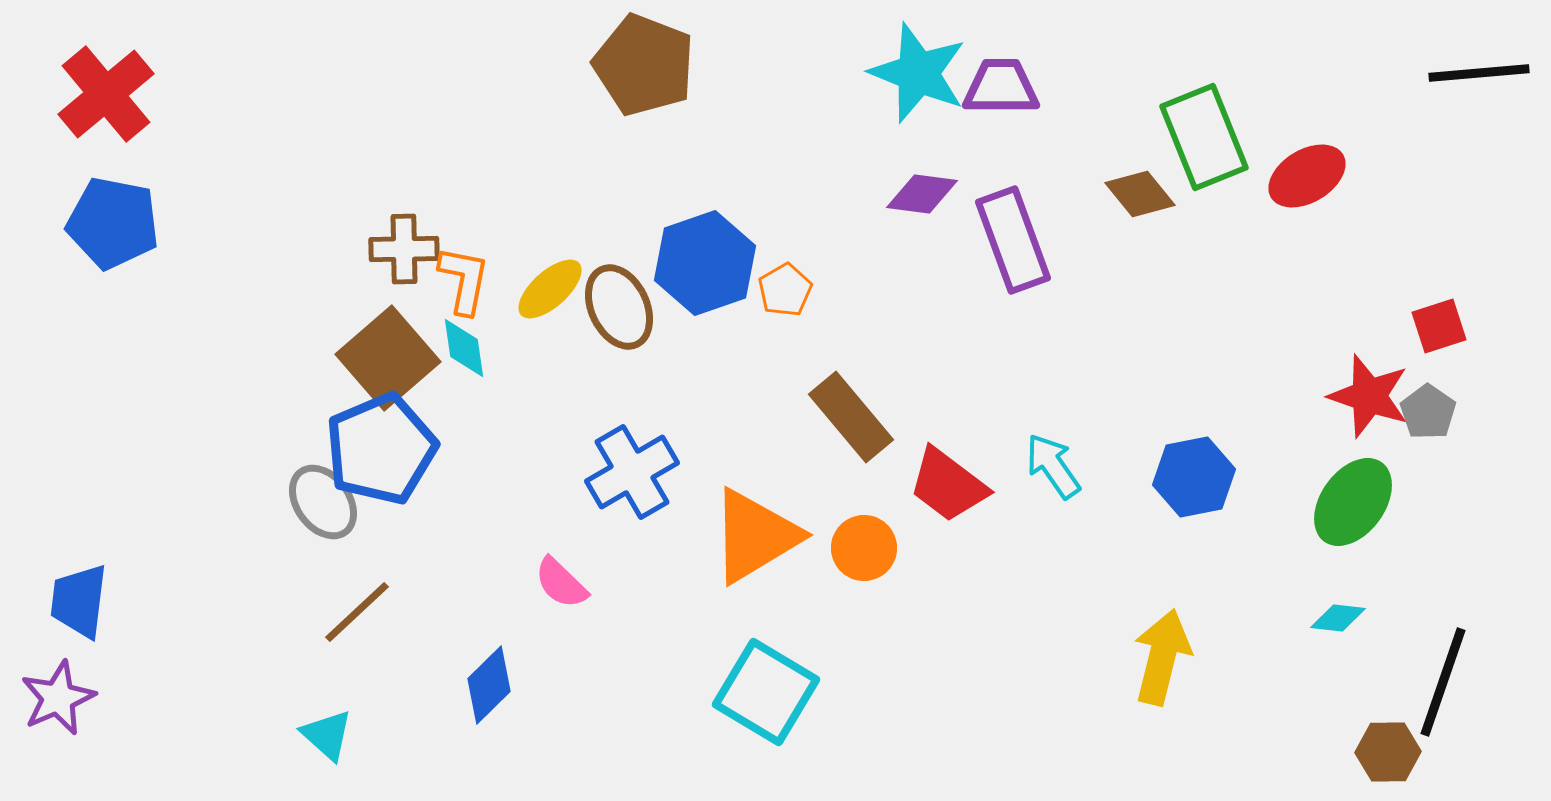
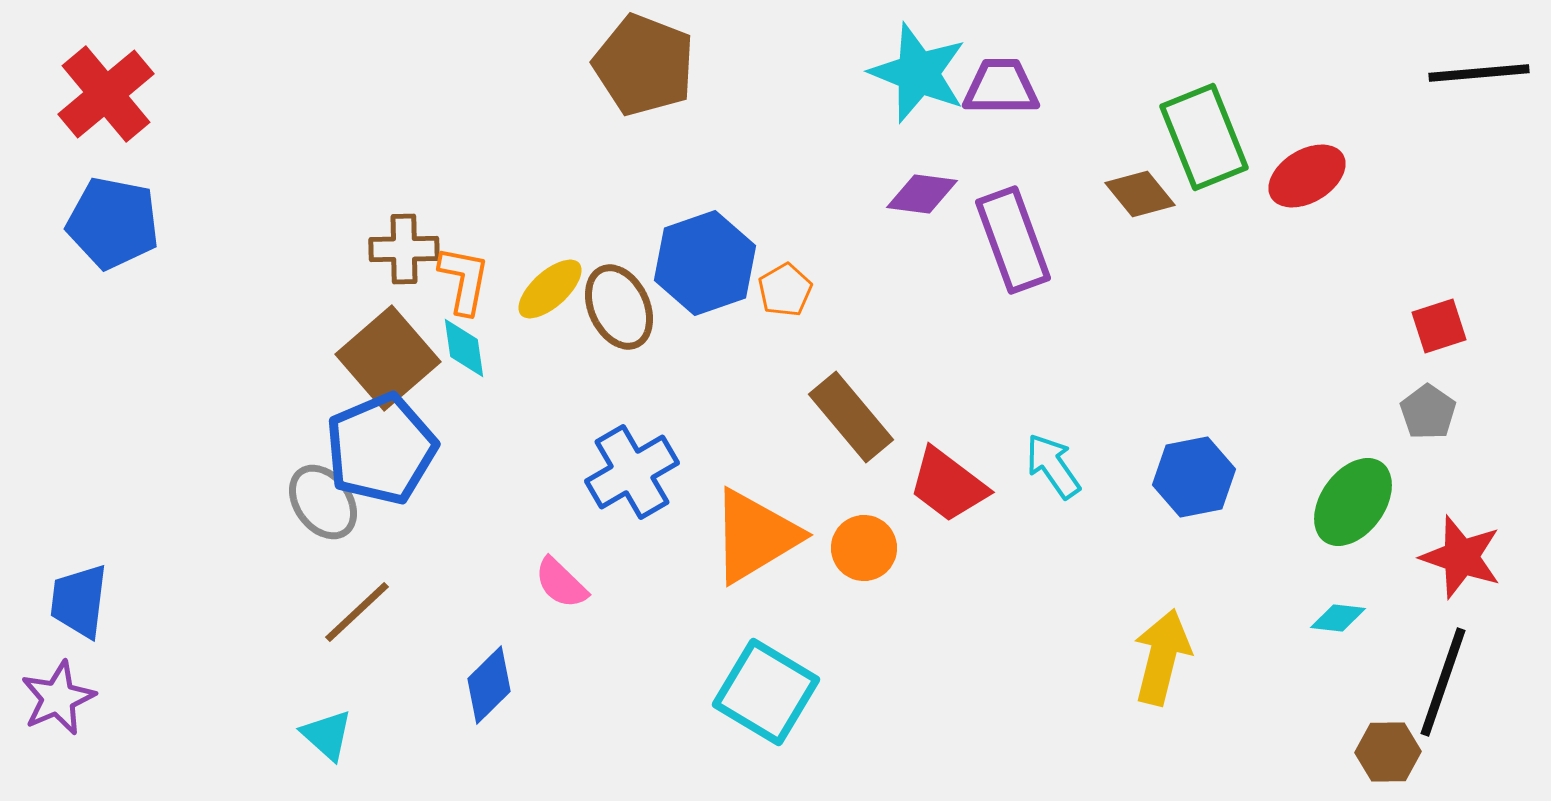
red star at (1369, 396): moved 92 px right, 161 px down
